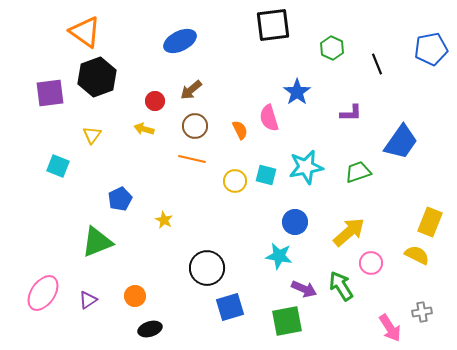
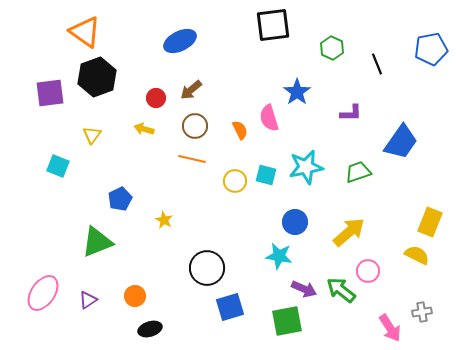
red circle at (155, 101): moved 1 px right, 3 px up
pink circle at (371, 263): moved 3 px left, 8 px down
green arrow at (341, 286): moved 4 px down; rotated 20 degrees counterclockwise
